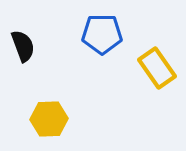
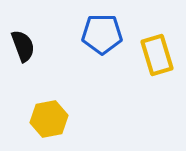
yellow rectangle: moved 13 px up; rotated 18 degrees clockwise
yellow hexagon: rotated 9 degrees counterclockwise
